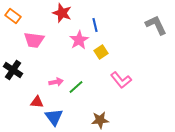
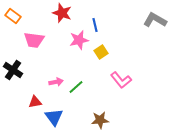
gray L-shape: moved 1 px left, 5 px up; rotated 35 degrees counterclockwise
pink star: rotated 18 degrees clockwise
red triangle: moved 2 px left; rotated 16 degrees counterclockwise
